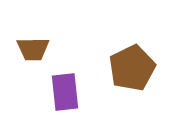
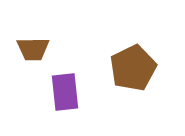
brown pentagon: moved 1 px right
